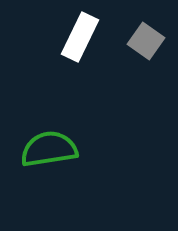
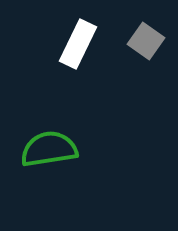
white rectangle: moved 2 px left, 7 px down
